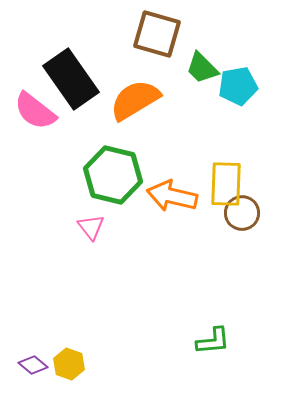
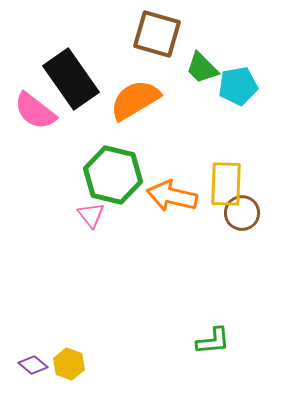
pink triangle: moved 12 px up
